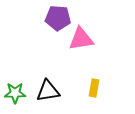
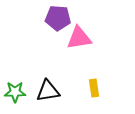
pink triangle: moved 2 px left, 1 px up
yellow rectangle: rotated 18 degrees counterclockwise
green star: moved 1 px up
